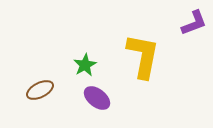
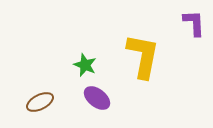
purple L-shape: rotated 72 degrees counterclockwise
green star: rotated 20 degrees counterclockwise
brown ellipse: moved 12 px down
